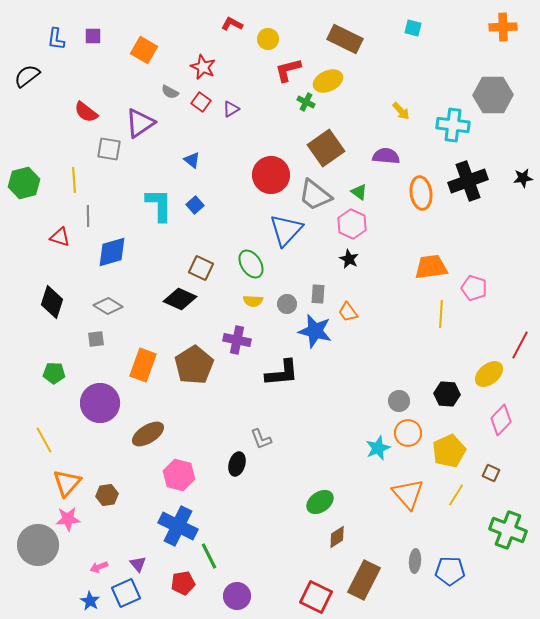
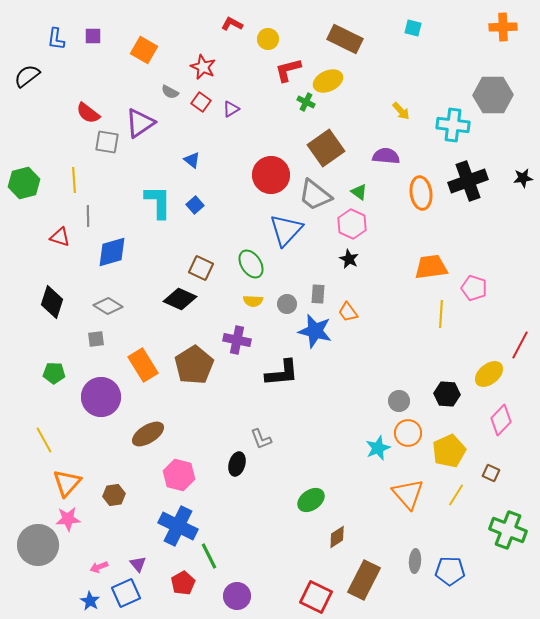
red semicircle at (86, 112): moved 2 px right, 1 px down
gray square at (109, 149): moved 2 px left, 7 px up
cyan L-shape at (159, 205): moved 1 px left, 3 px up
orange rectangle at (143, 365): rotated 52 degrees counterclockwise
purple circle at (100, 403): moved 1 px right, 6 px up
brown hexagon at (107, 495): moved 7 px right
green ellipse at (320, 502): moved 9 px left, 2 px up
red pentagon at (183, 583): rotated 20 degrees counterclockwise
